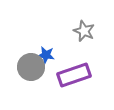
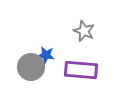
purple rectangle: moved 7 px right, 5 px up; rotated 24 degrees clockwise
